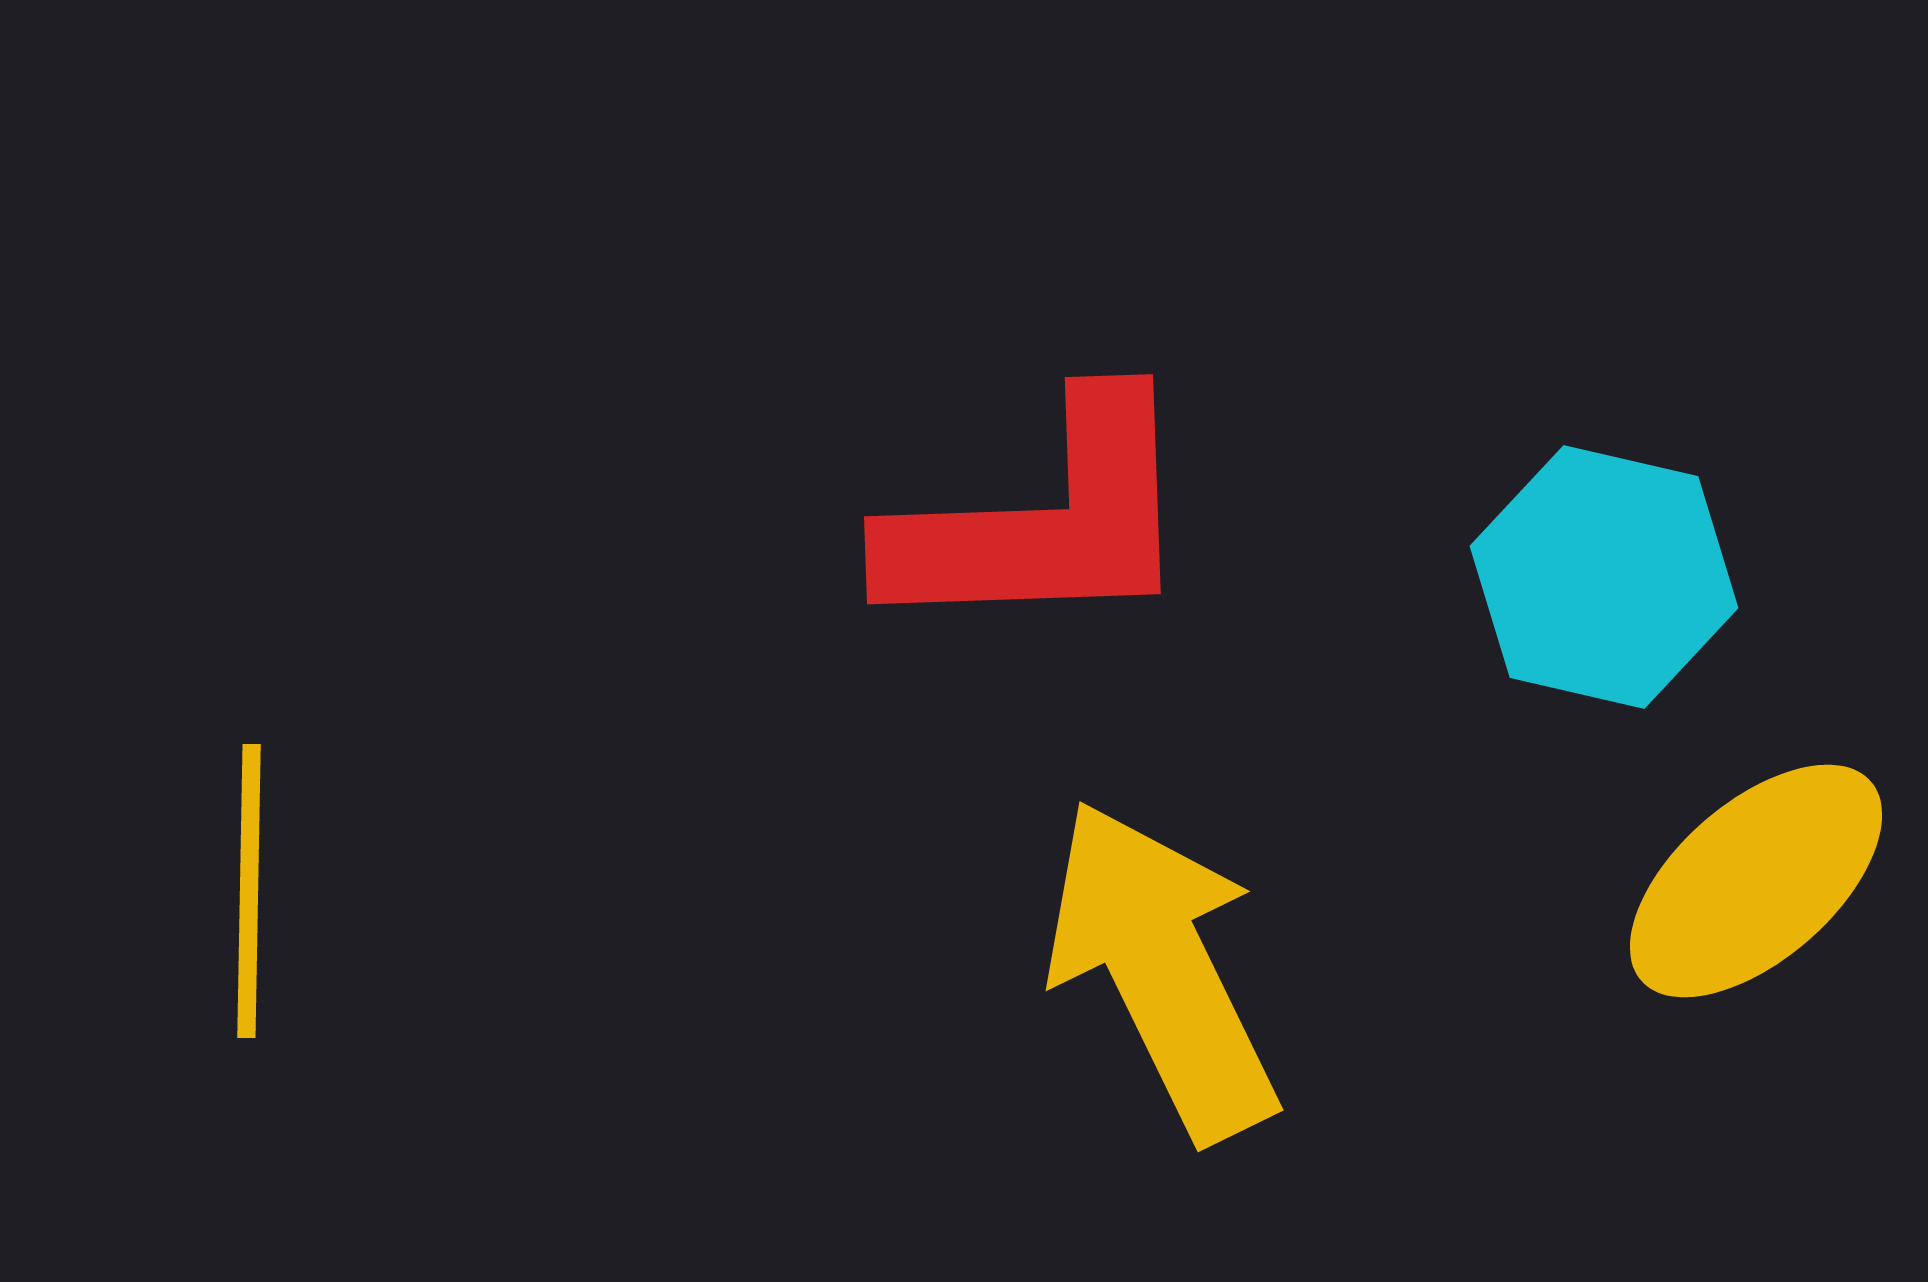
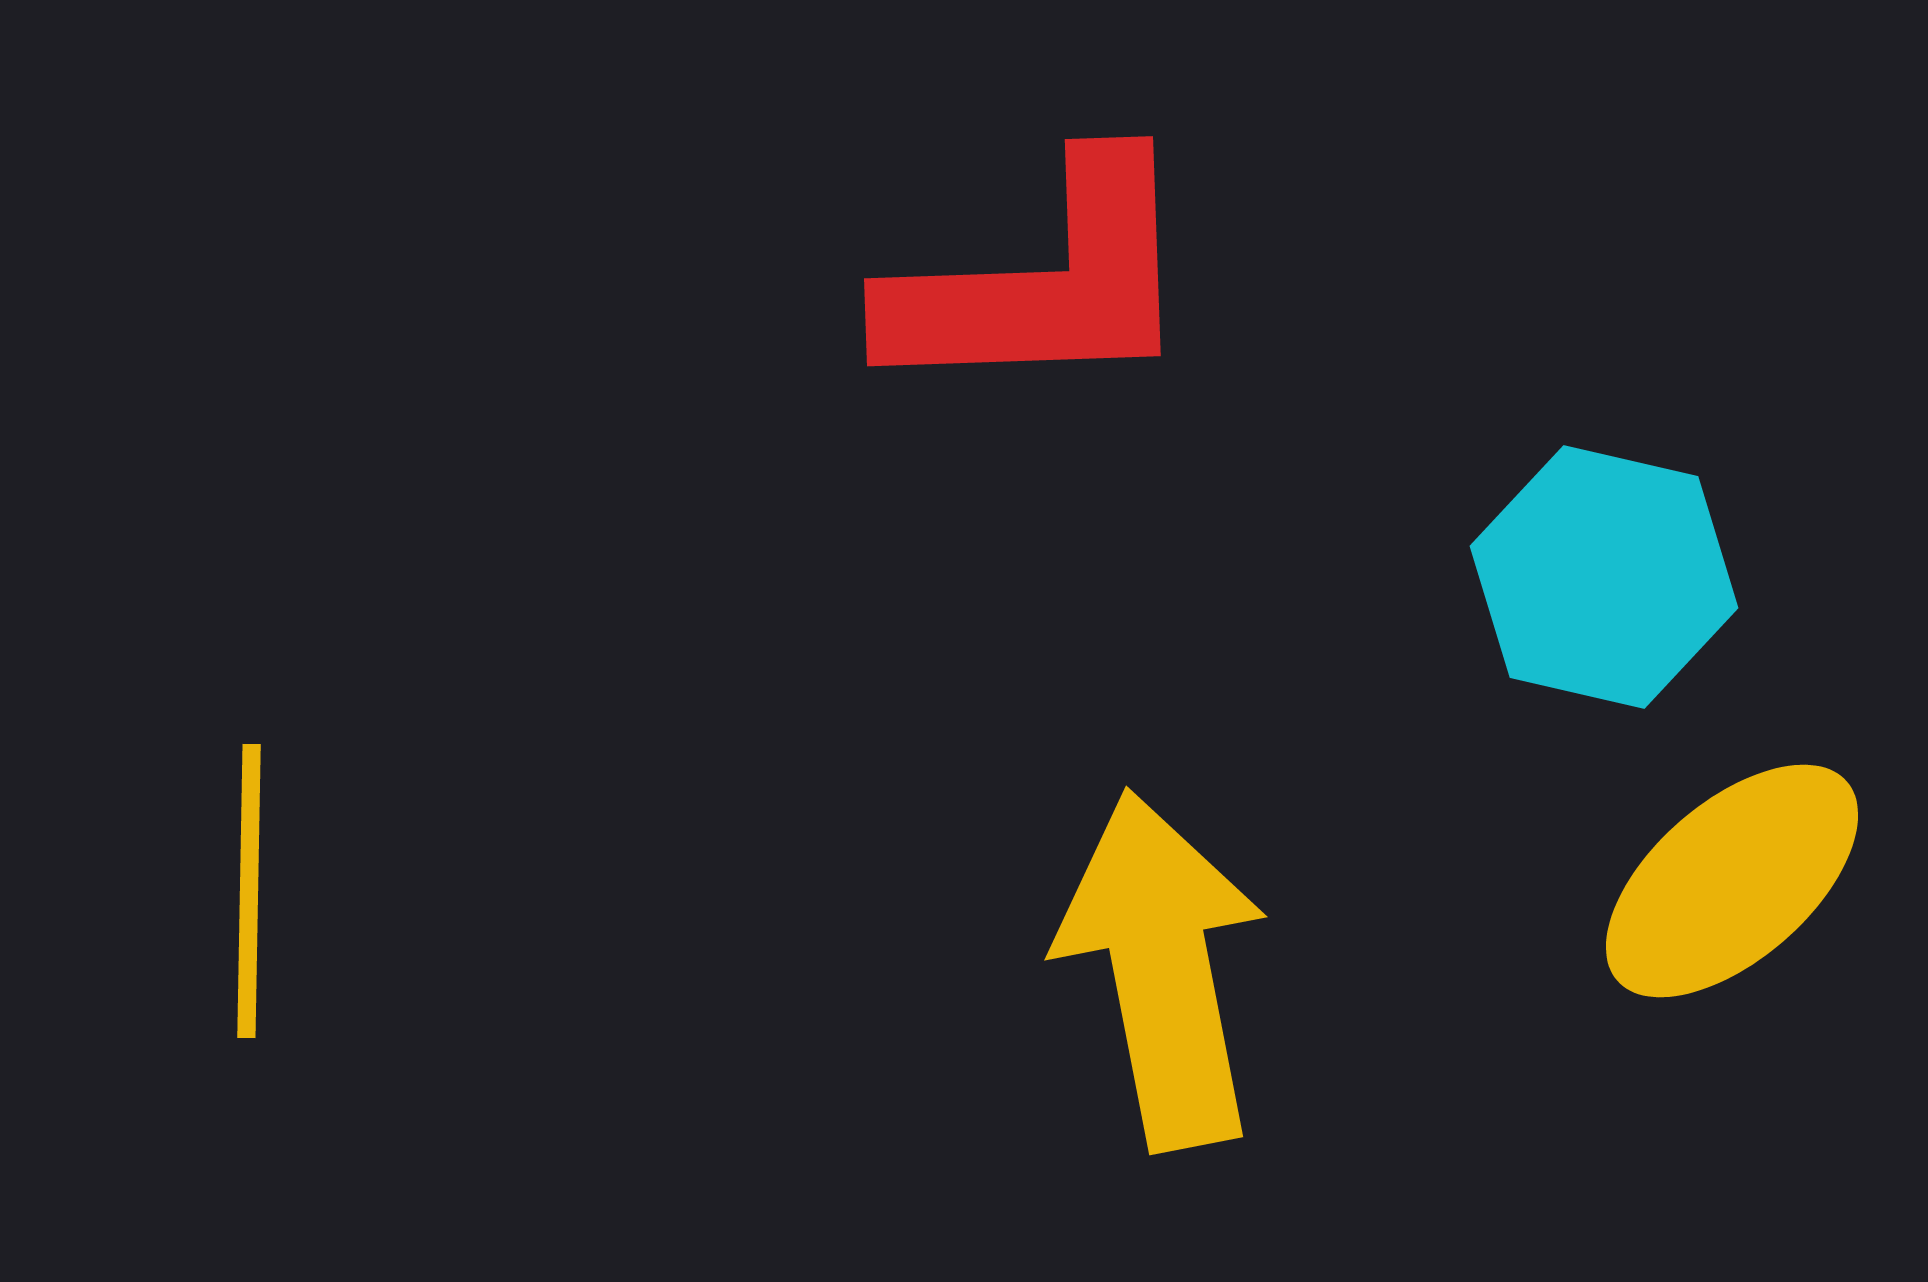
red L-shape: moved 238 px up
yellow ellipse: moved 24 px left
yellow arrow: rotated 15 degrees clockwise
